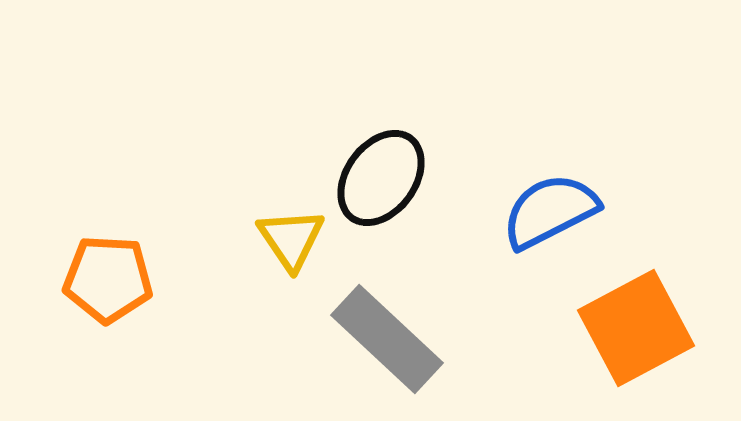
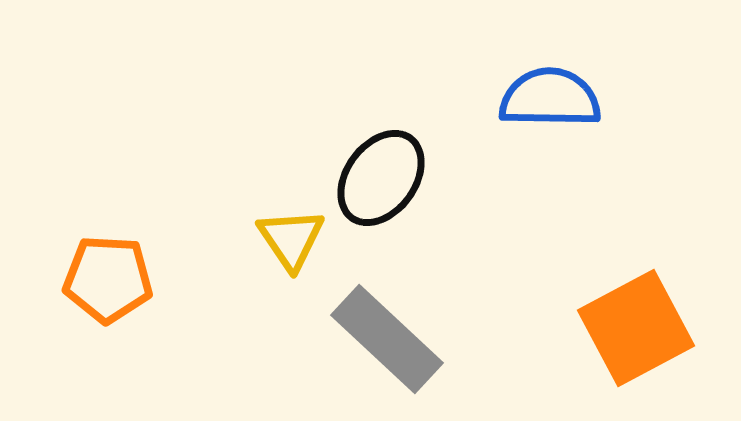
blue semicircle: moved 113 px up; rotated 28 degrees clockwise
